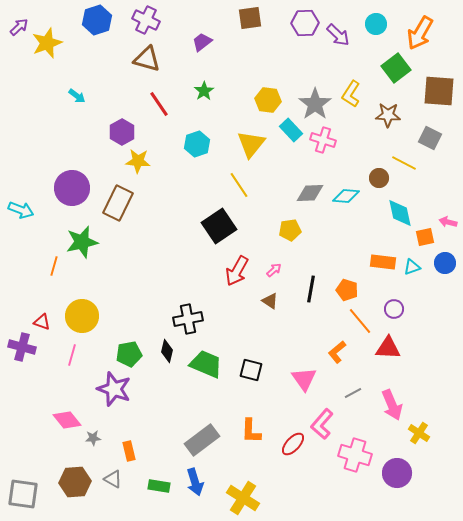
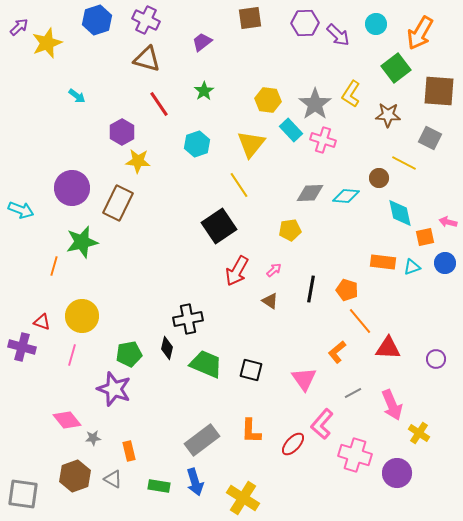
purple circle at (394, 309): moved 42 px right, 50 px down
black diamond at (167, 351): moved 3 px up
brown hexagon at (75, 482): moved 6 px up; rotated 16 degrees counterclockwise
